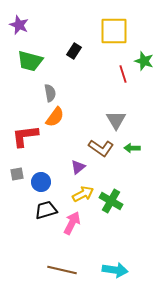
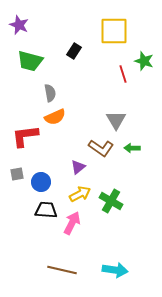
orange semicircle: rotated 30 degrees clockwise
yellow arrow: moved 3 px left
black trapezoid: rotated 20 degrees clockwise
